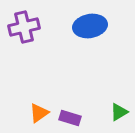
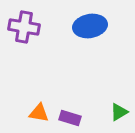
purple cross: rotated 24 degrees clockwise
orange triangle: rotated 45 degrees clockwise
